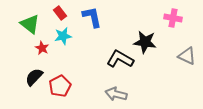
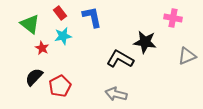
gray triangle: rotated 48 degrees counterclockwise
